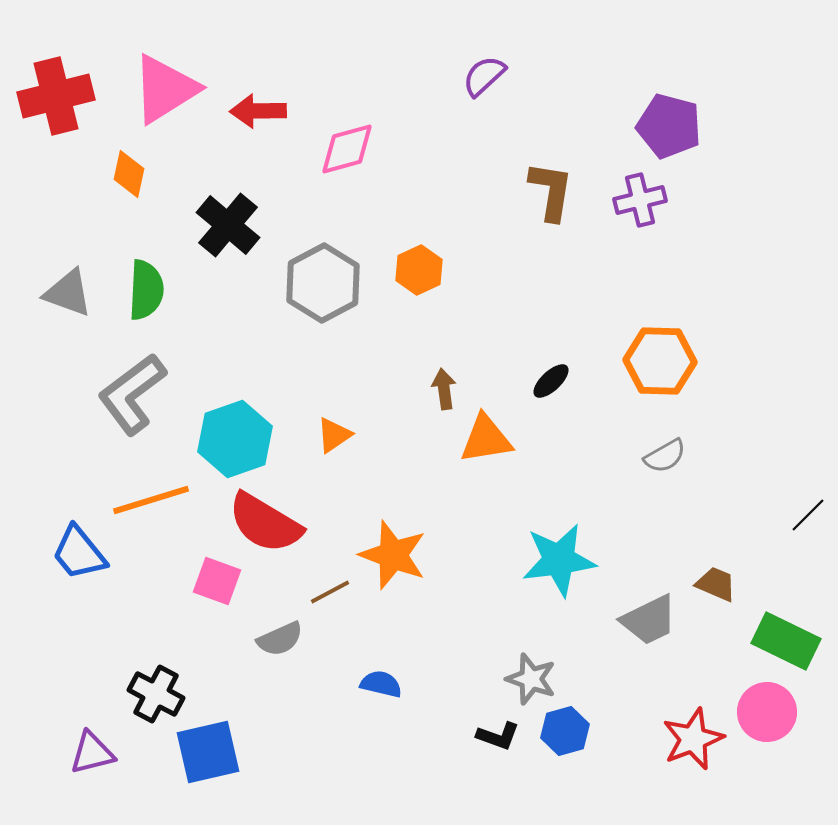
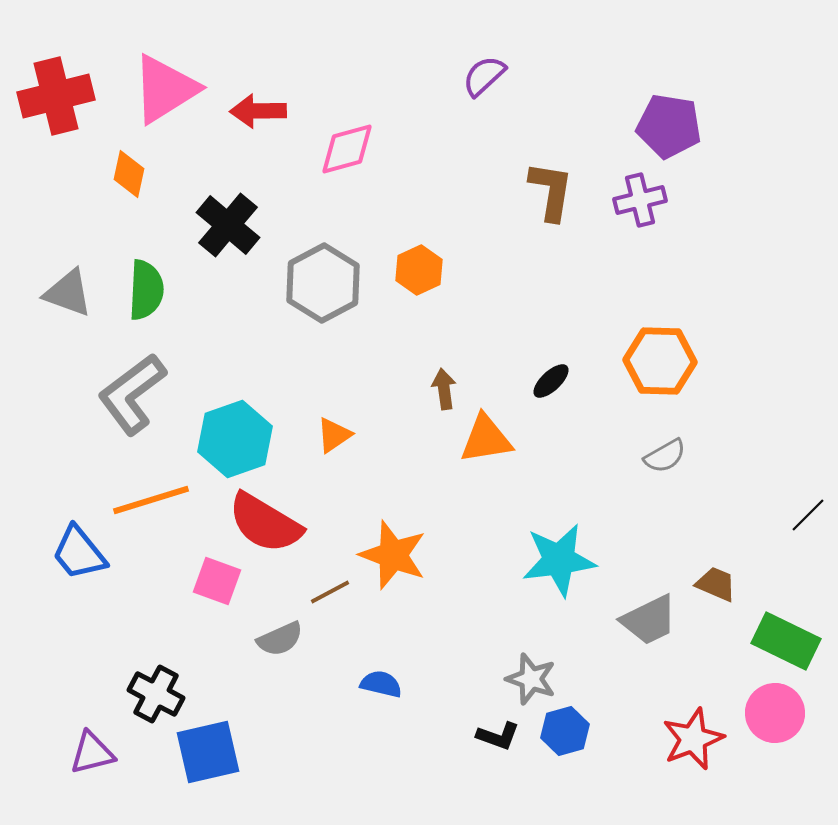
purple pentagon at (669, 126): rotated 6 degrees counterclockwise
pink circle at (767, 712): moved 8 px right, 1 px down
